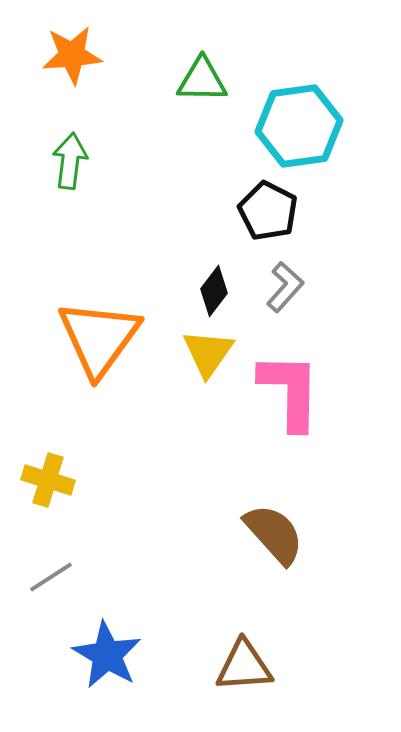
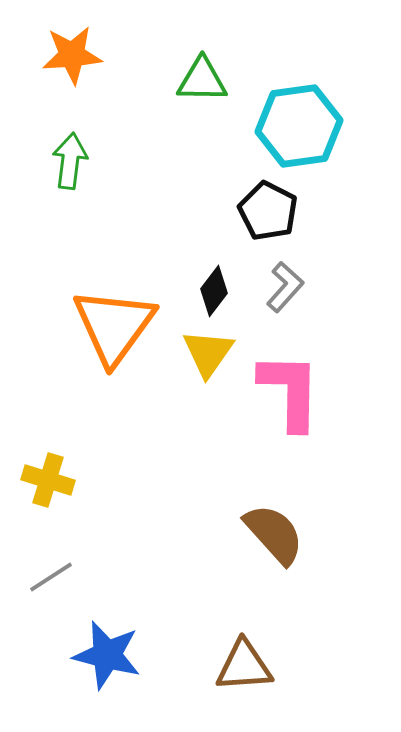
orange triangle: moved 15 px right, 12 px up
blue star: rotated 16 degrees counterclockwise
